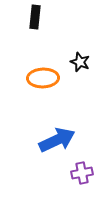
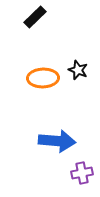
black rectangle: rotated 40 degrees clockwise
black star: moved 2 px left, 8 px down
blue arrow: moved 1 px down; rotated 30 degrees clockwise
